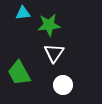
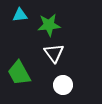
cyan triangle: moved 3 px left, 2 px down
white triangle: rotated 10 degrees counterclockwise
